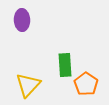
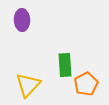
orange pentagon: rotated 10 degrees clockwise
